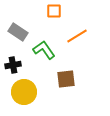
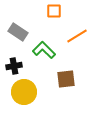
green L-shape: rotated 10 degrees counterclockwise
black cross: moved 1 px right, 1 px down
